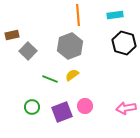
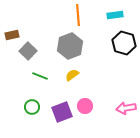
green line: moved 10 px left, 3 px up
